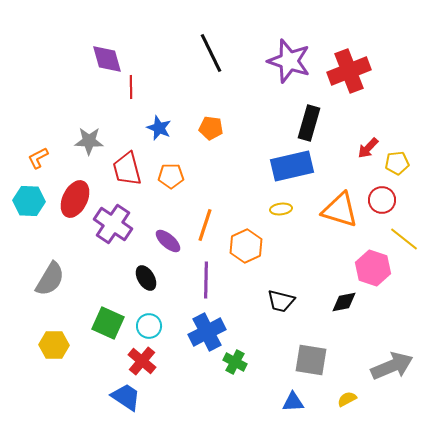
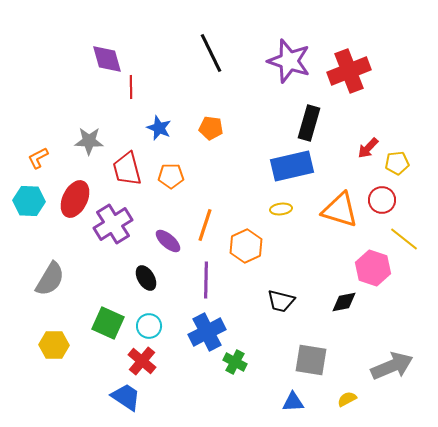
purple cross at (113, 224): rotated 24 degrees clockwise
